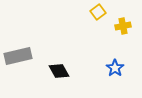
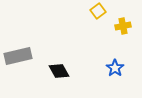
yellow square: moved 1 px up
